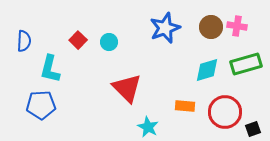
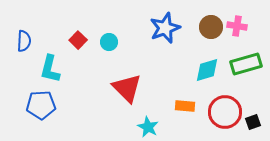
black square: moved 7 px up
